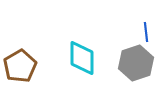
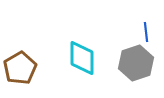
brown pentagon: moved 2 px down
